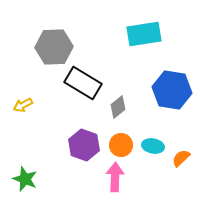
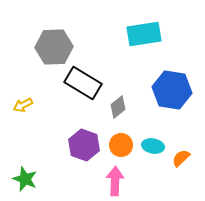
pink arrow: moved 4 px down
